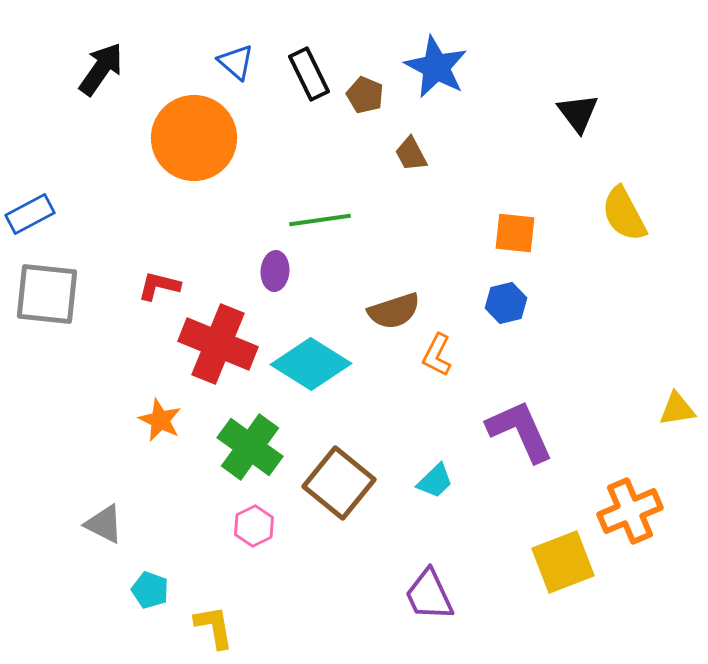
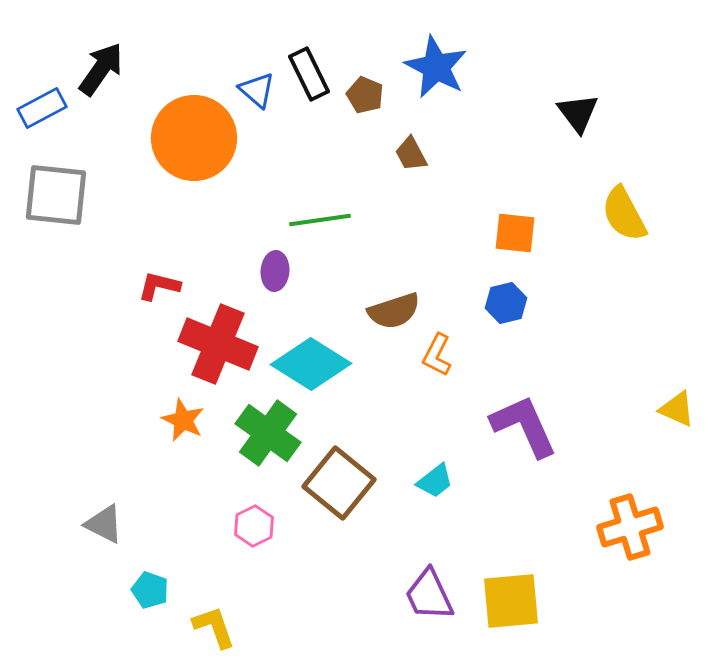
blue triangle: moved 21 px right, 28 px down
blue rectangle: moved 12 px right, 106 px up
gray square: moved 9 px right, 99 px up
yellow triangle: rotated 33 degrees clockwise
orange star: moved 23 px right
purple L-shape: moved 4 px right, 5 px up
green cross: moved 18 px right, 14 px up
cyan trapezoid: rotated 6 degrees clockwise
orange cross: moved 16 px down; rotated 6 degrees clockwise
yellow square: moved 52 px left, 39 px down; rotated 16 degrees clockwise
yellow L-shape: rotated 9 degrees counterclockwise
